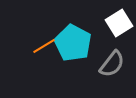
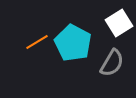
orange line: moved 7 px left, 4 px up
gray semicircle: moved 1 px up; rotated 8 degrees counterclockwise
